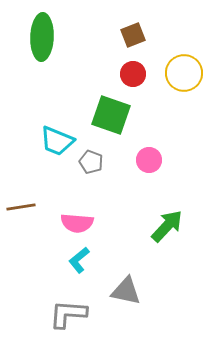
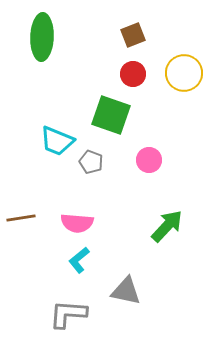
brown line: moved 11 px down
